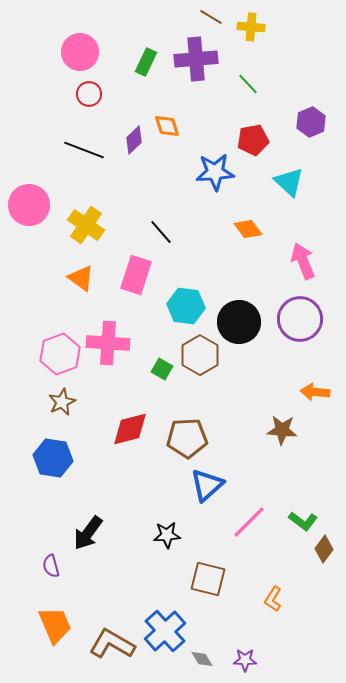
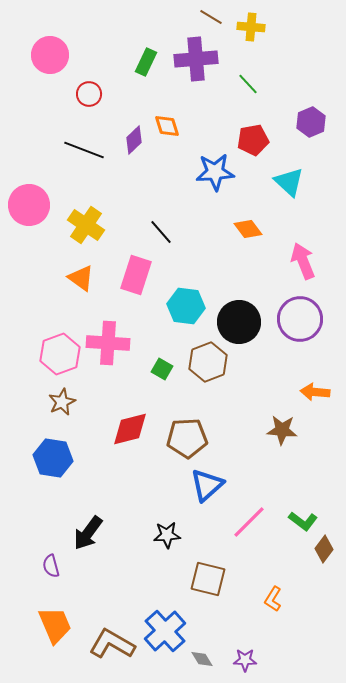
pink circle at (80, 52): moved 30 px left, 3 px down
brown hexagon at (200, 355): moved 8 px right, 7 px down; rotated 9 degrees clockwise
